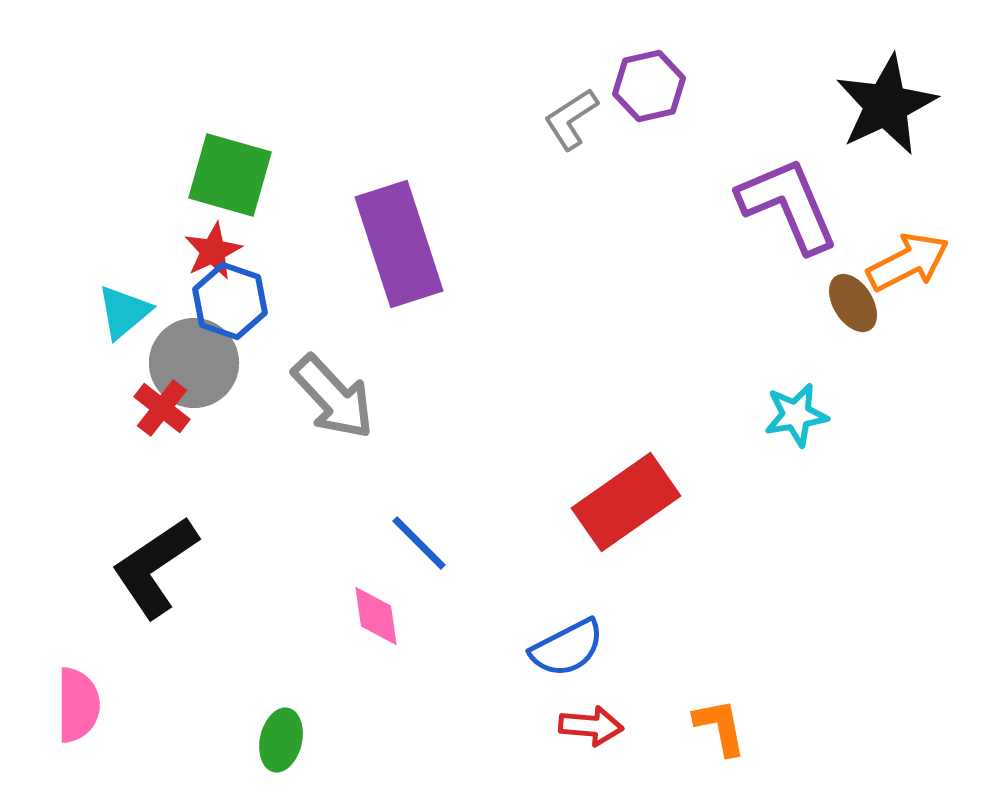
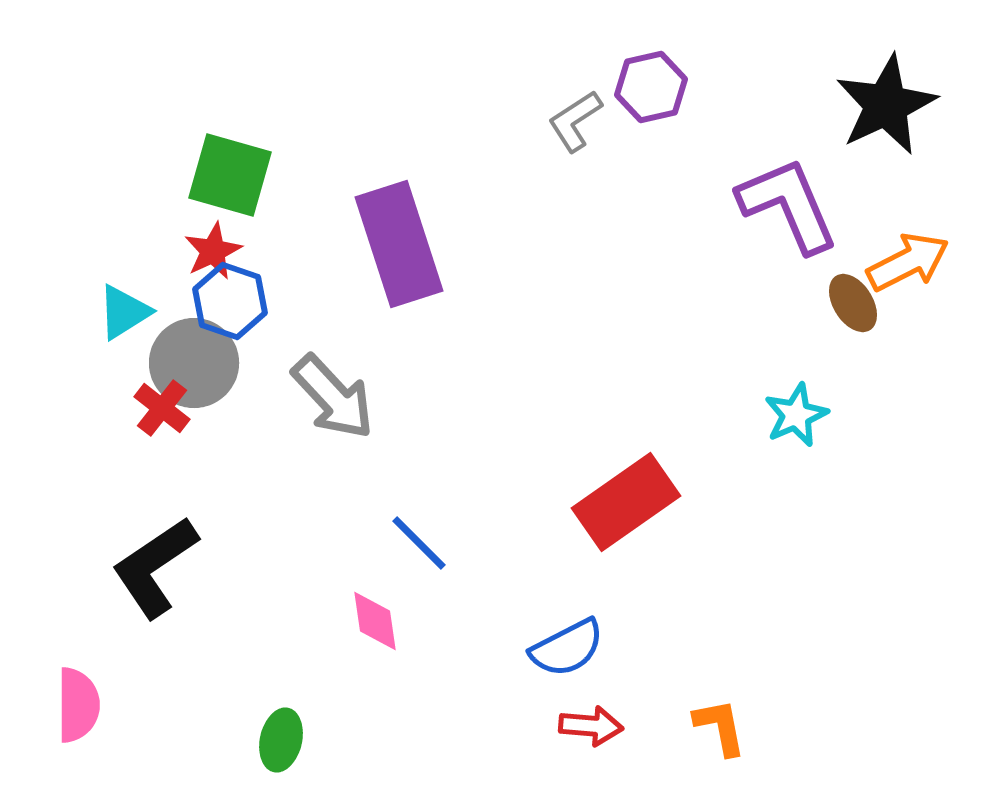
purple hexagon: moved 2 px right, 1 px down
gray L-shape: moved 4 px right, 2 px down
cyan triangle: rotated 8 degrees clockwise
cyan star: rotated 14 degrees counterclockwise
pink diamond: moved 1 px left, 5 px down
